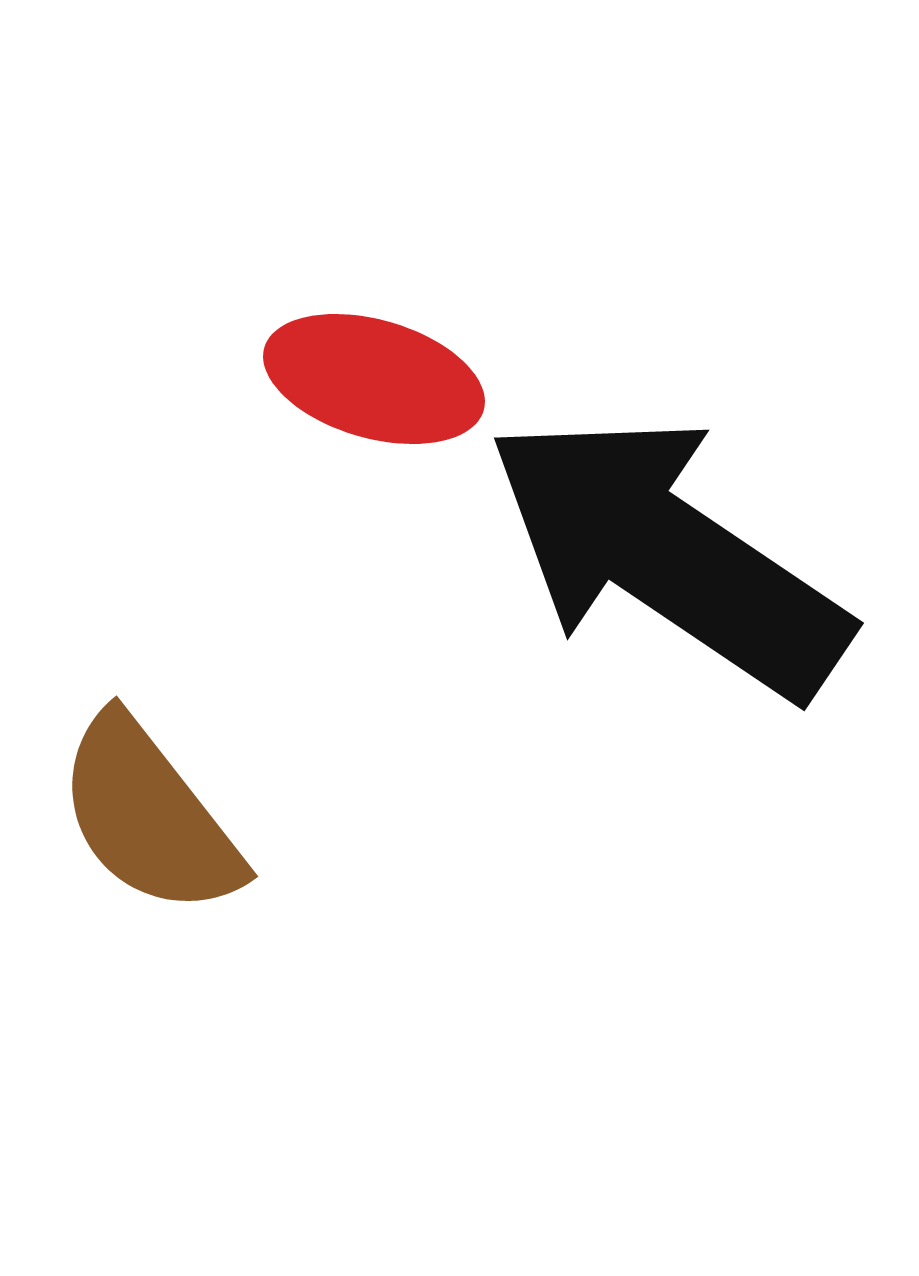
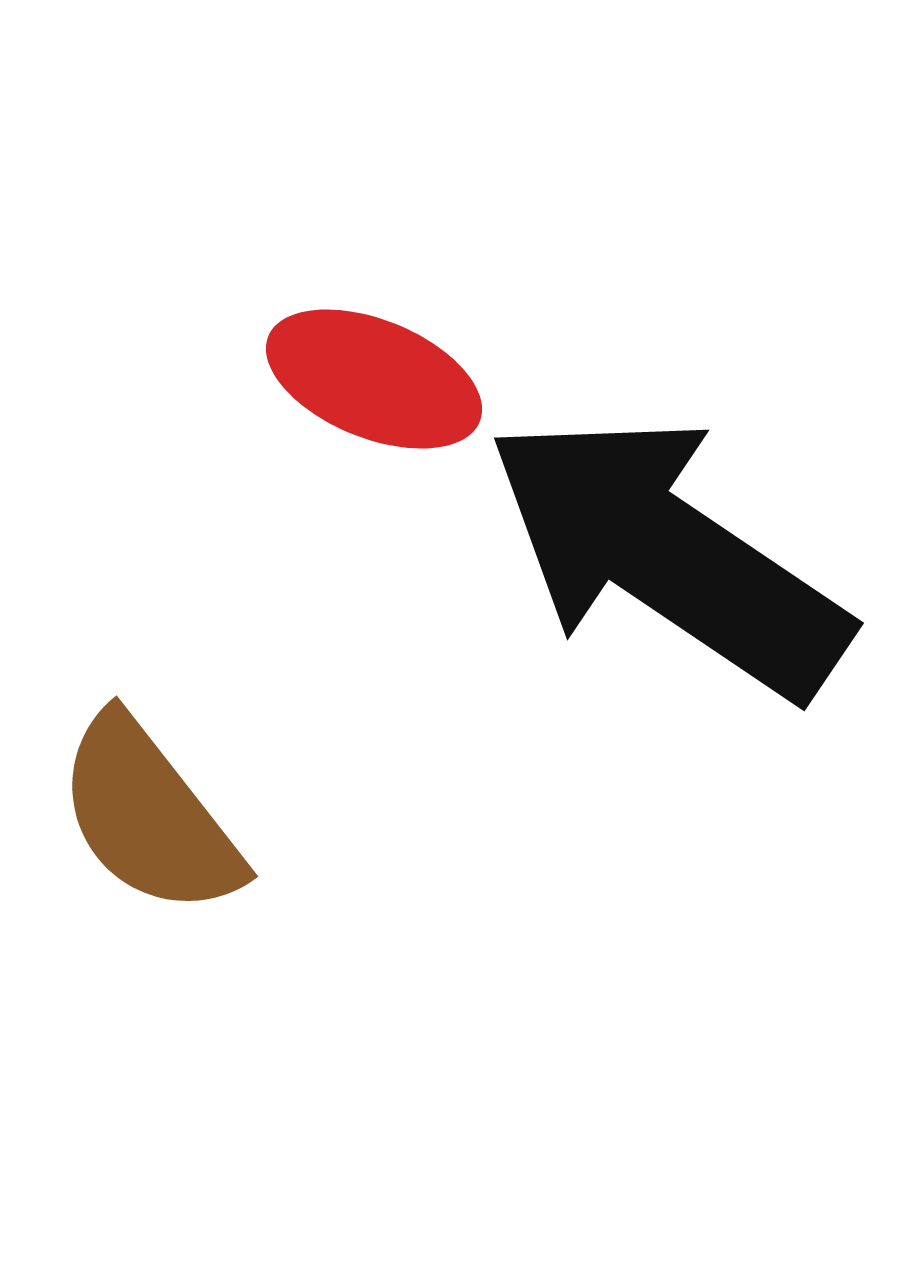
red ellipse: rotated 6 degrees clockwise
